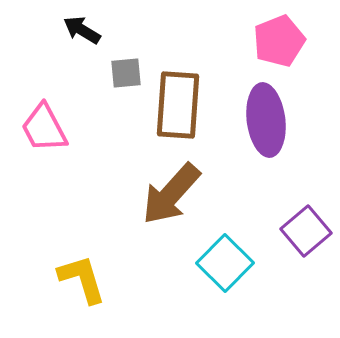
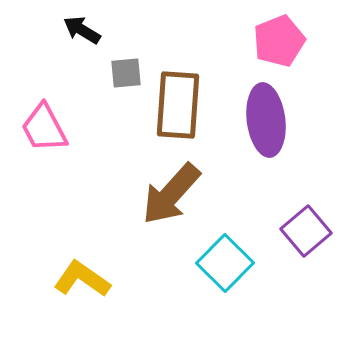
yellow L-shape: rotated 38 degrees counterclockwise
